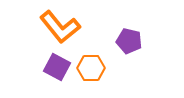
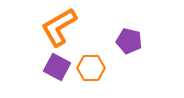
orange L-shape: moved 1 px left; rotated 99 degrees clockwise
